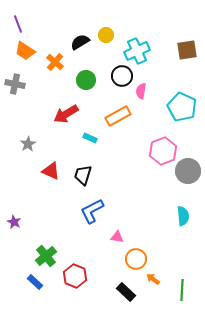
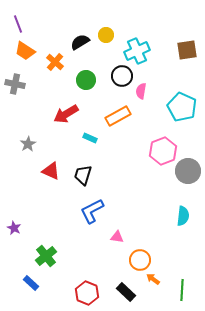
cyan semicircle: rotated 12 degrees clockwise
purple star: moved 6 px down
orange circle: moved 4 px right, 1 px down
red hexagon: moved 12 px right, 17 px down
blue rectangle: moved 4 px left, 1 px down
